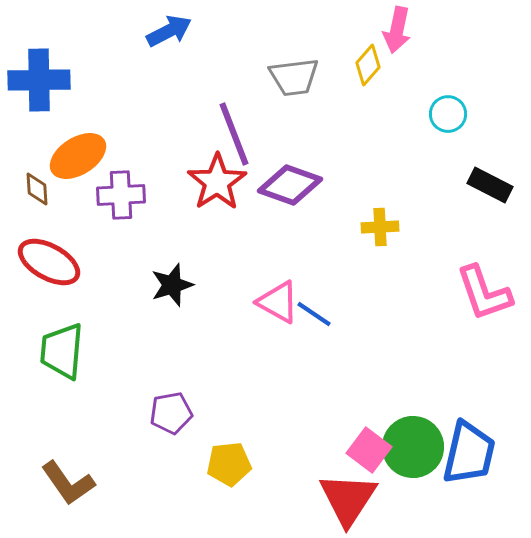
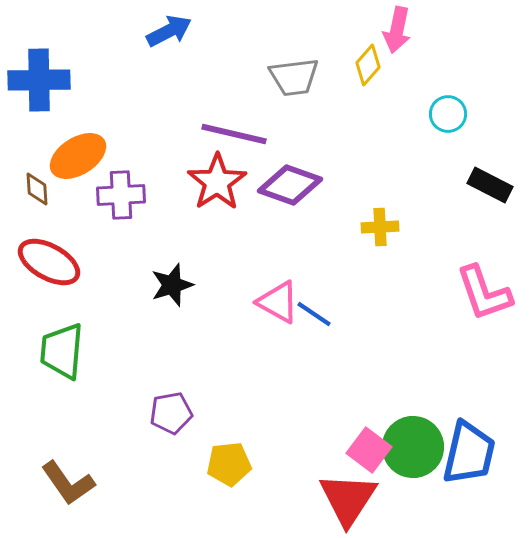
purple line: rotated 56 degrees counterclockwise
